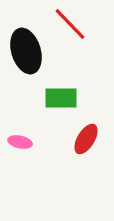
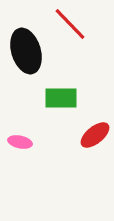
red ellipse: moved 9 px right, 4 px up; rotated 20 degrees clockwise
